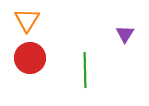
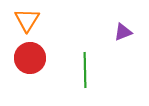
purple triangle: moved 2 px left, 2 px up; rotated 36 degrees clockwise
